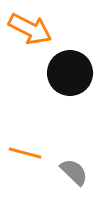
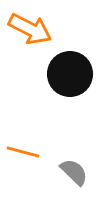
black circle: moved 1 px down
orange line: moved 2 px left, 1 px up
